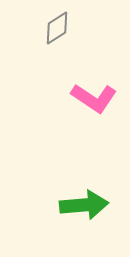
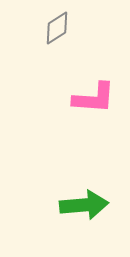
pink L-shape: rotated 30 degrees counterclockwise
